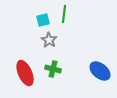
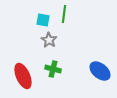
cyan square: rotated 24 degrees clockwise
red ellipse: moved 2 px left, 3 px down
